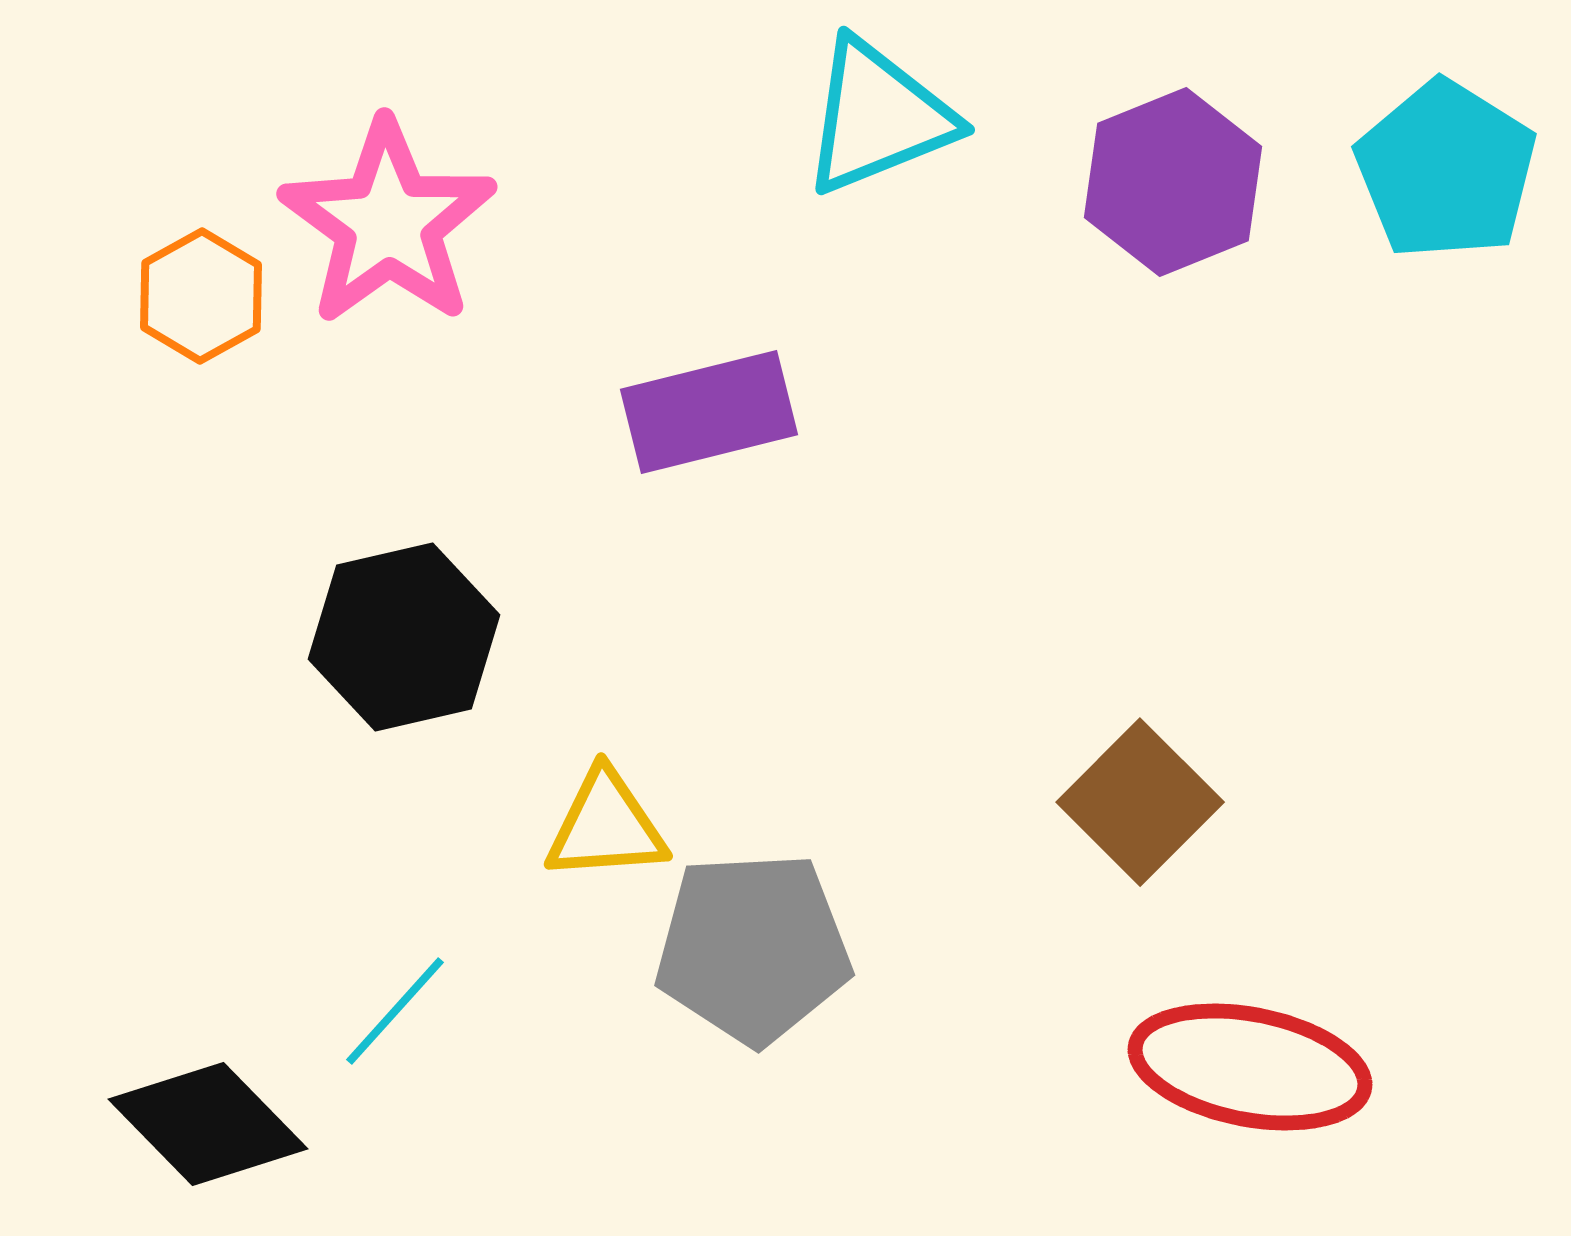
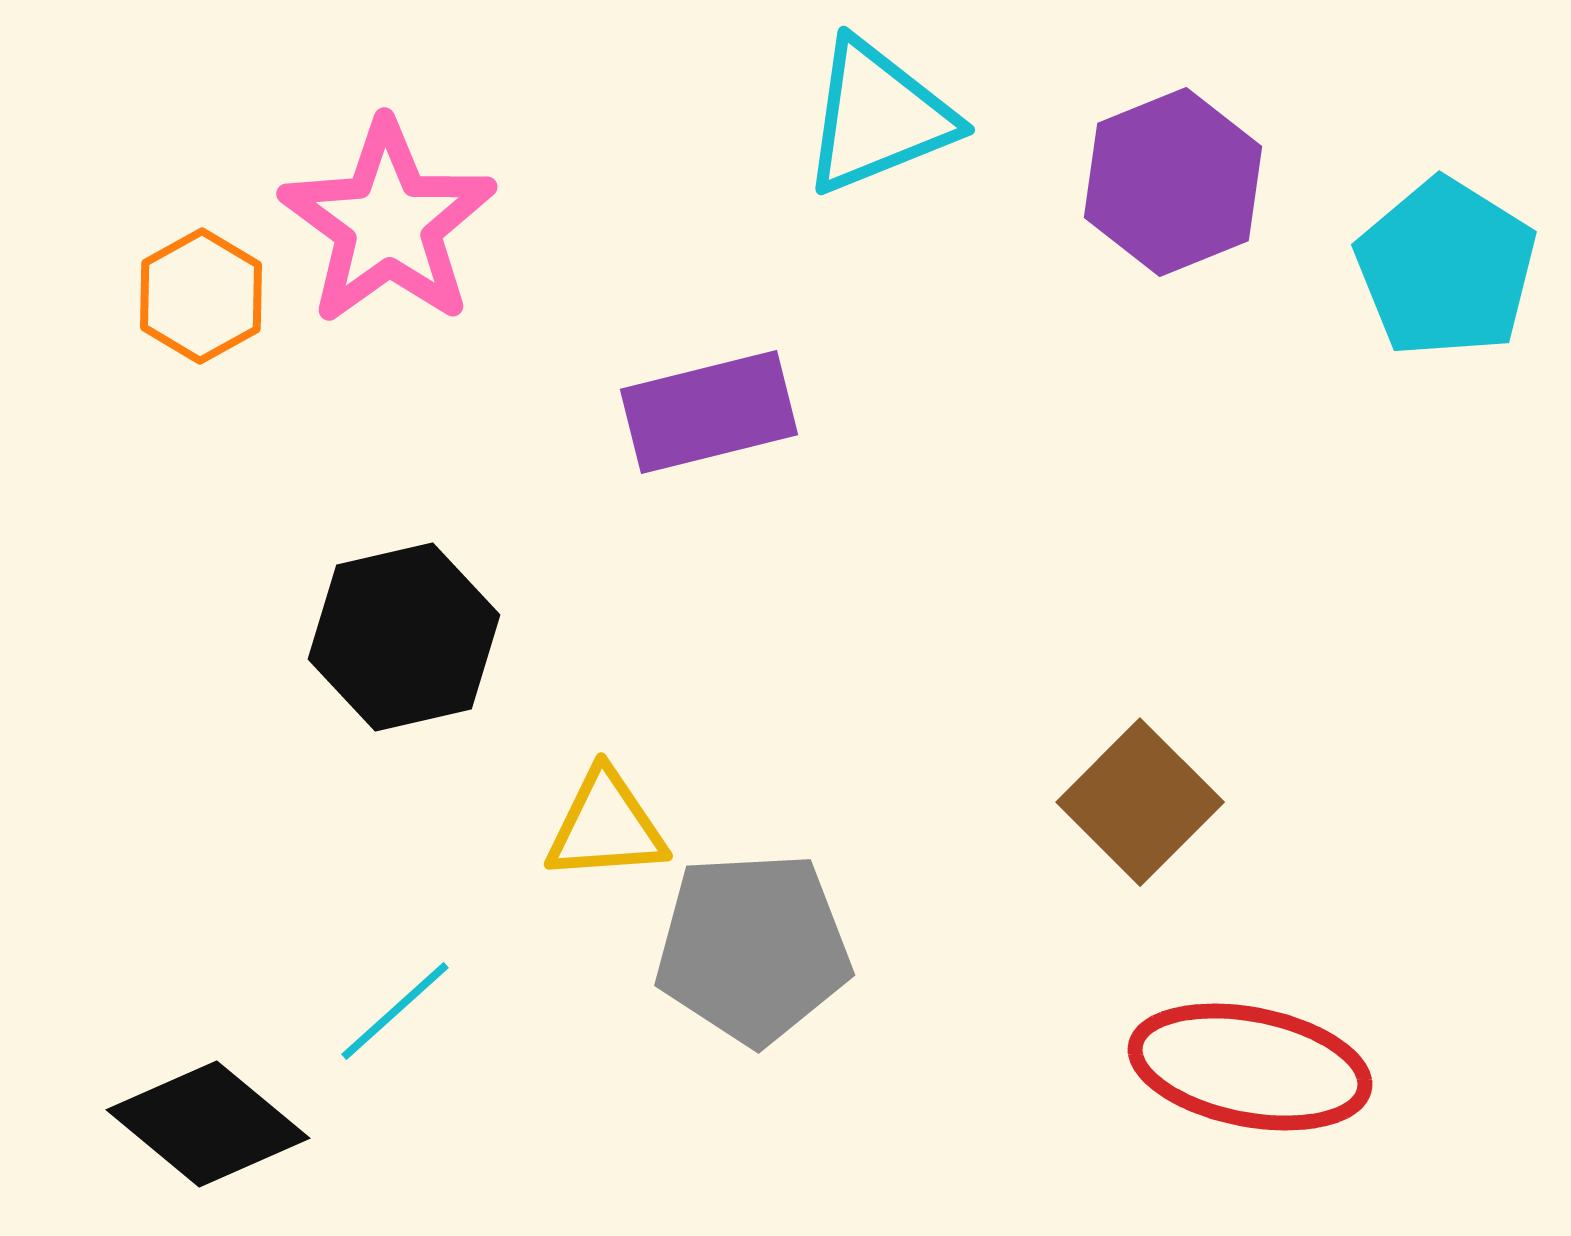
cyan pentagon: moved 98 px down
cyan line: rotated 6 degrees clockwise
black diamond: rotated 6 degrees counterclockwise
